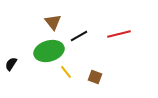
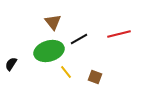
black line: moved 3 px down
